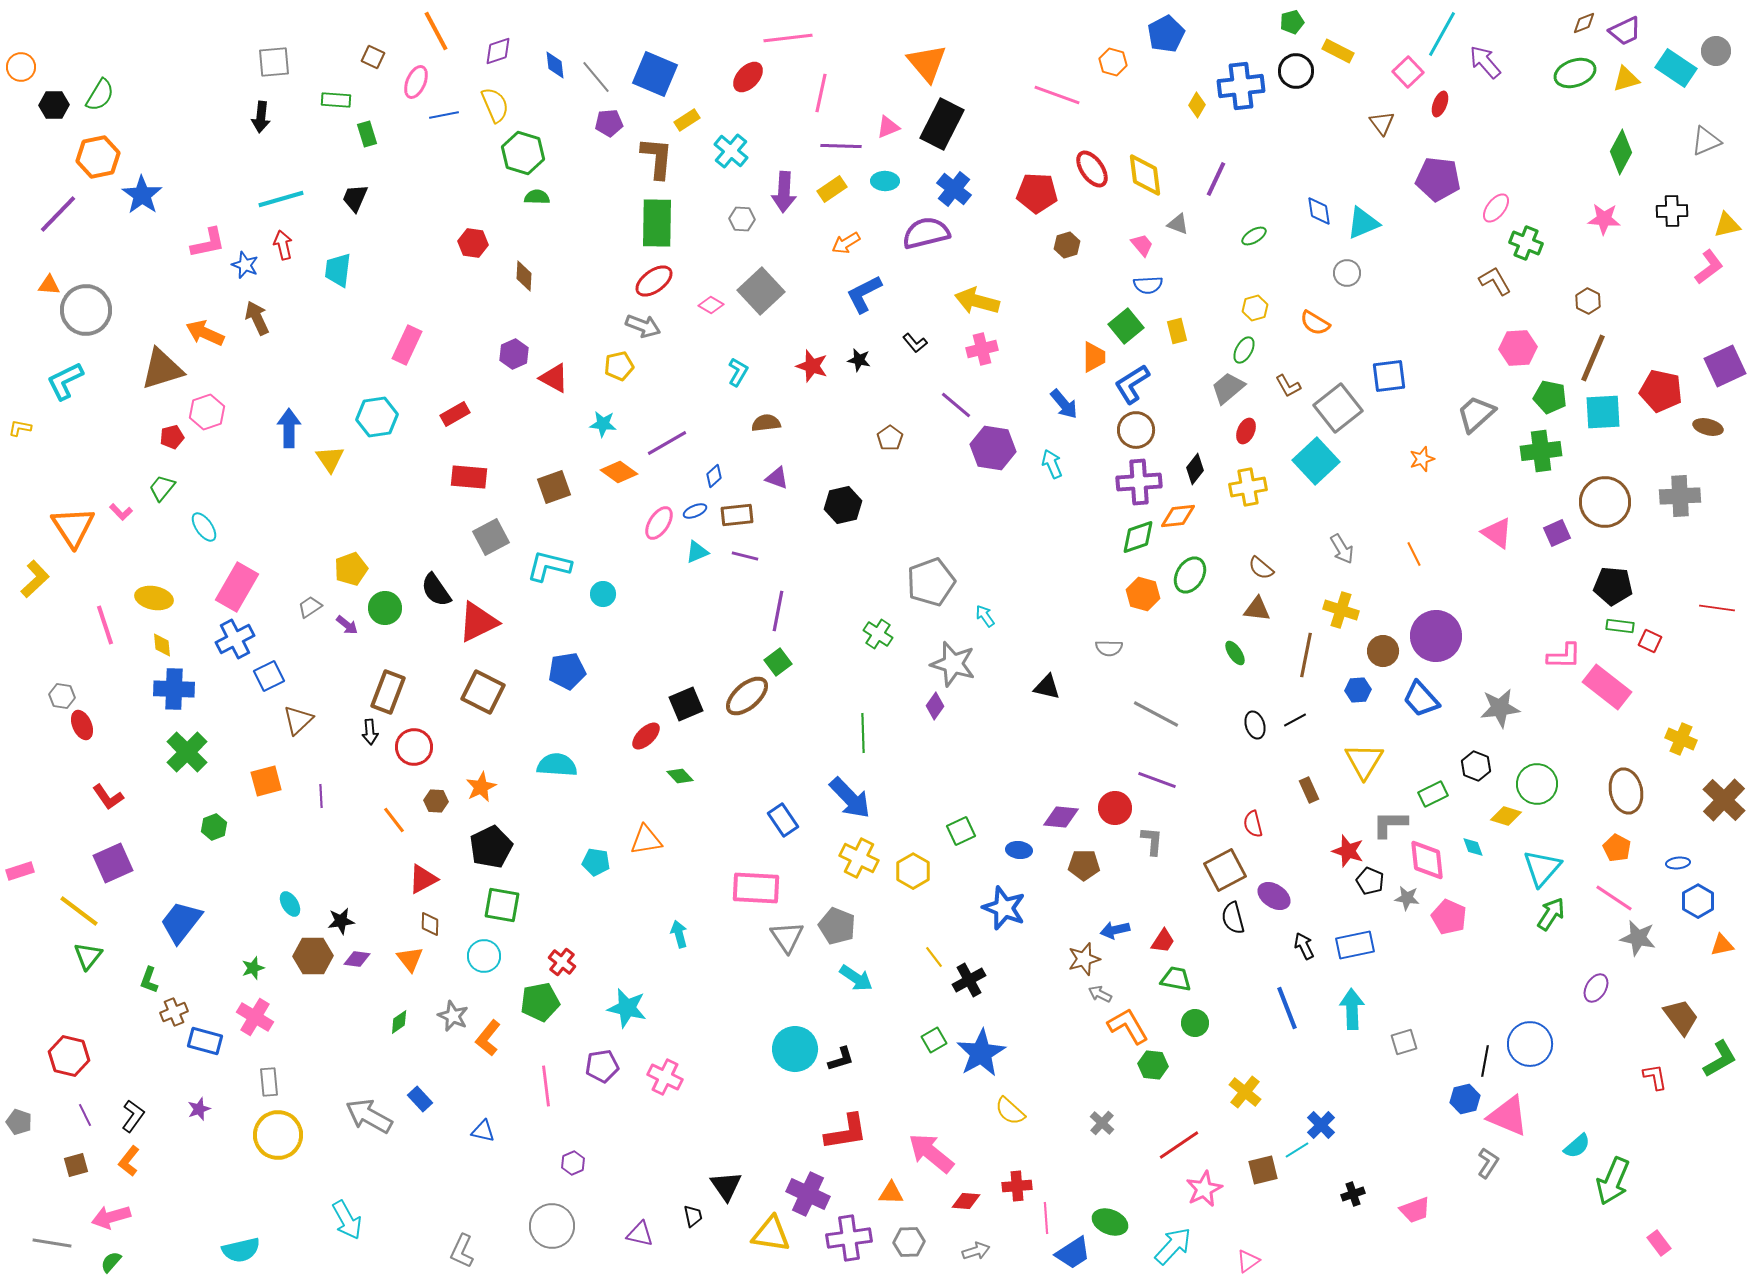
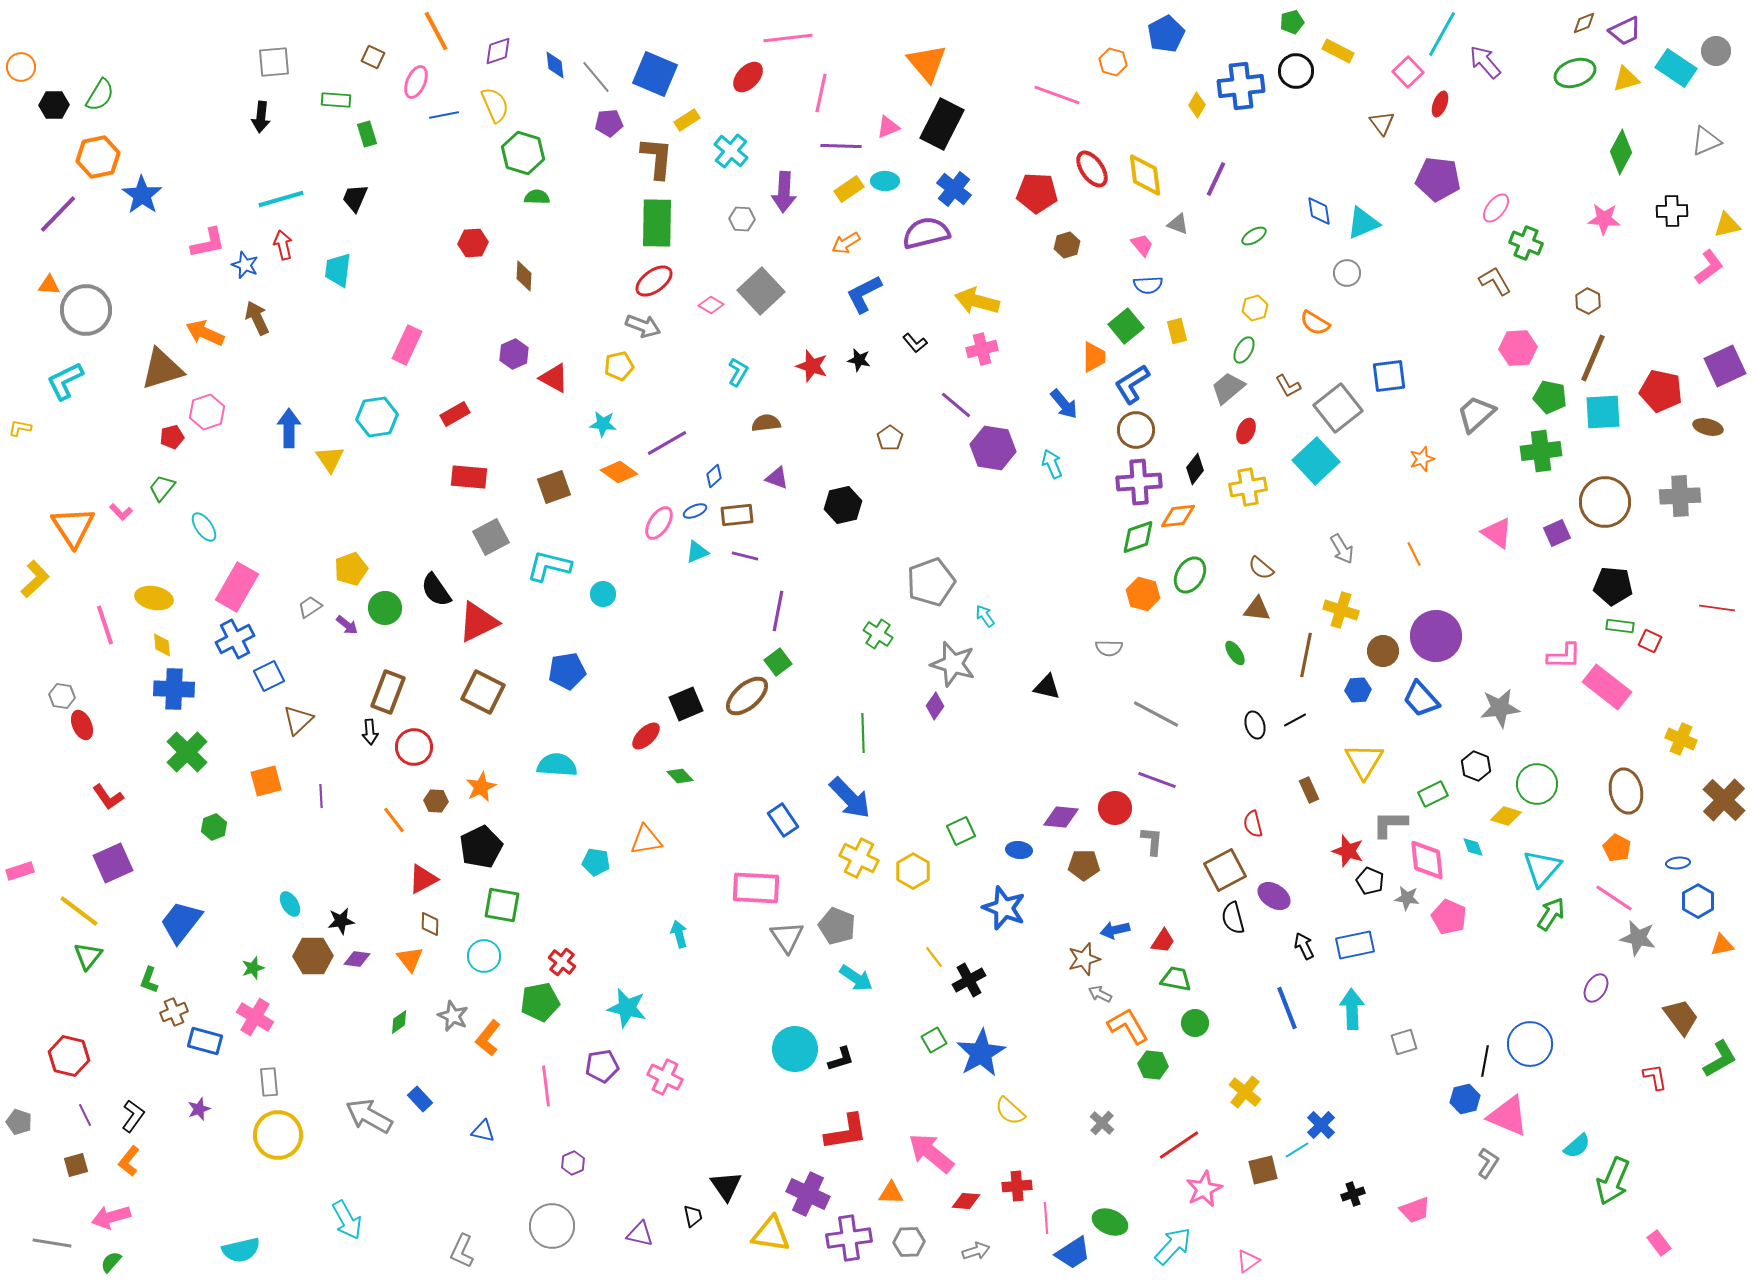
yellow rectangle at (832, 189): moved 17 px right
red hexagon at (473, 243): rotated 12 degrees counterclockwise
black pentagon at (491, 847): moved 10 px left
